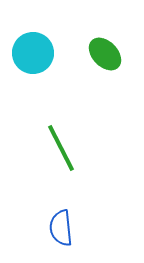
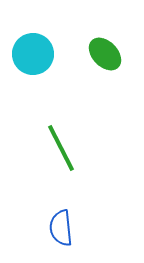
cyan circle: moved 1 px down
